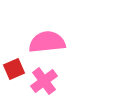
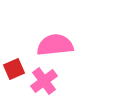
pink semicircle: moved 8 px right, 3 px down
